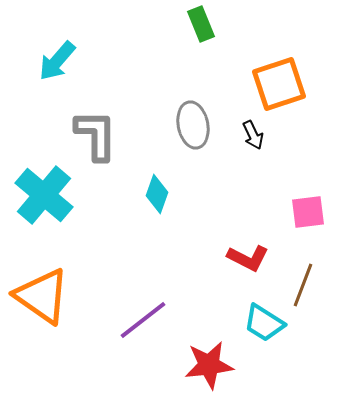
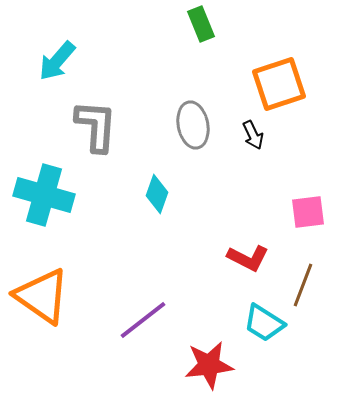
gray L-shape: moved 9 px up; rotated 4 degrees clockwise
cyan cross: rotated 24 degrees counterclockwise
